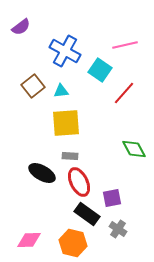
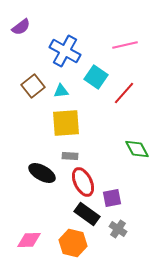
cyan square: moved 4 px left, 7 px down
green diamond: moved 3 px right
red ellipse: moved 4 px right
